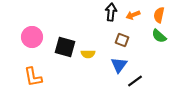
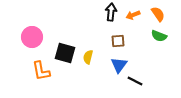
orange semicircle: moved 1 px left, 1 px up; rotated 133 degrees clockwise
green semicircle: rotated 21 degrees counterclockwise
brown square: moved 4 px left, 1 px down; rotated 24 degrees counterclockwise
black square: moved 6 px down
yellow semicircle: moved 3 px down; rotated 104 degrees clockwise
orange L-shape: moved 8 px right, 6 px up
black line: rotated 63 degrees clockwise
